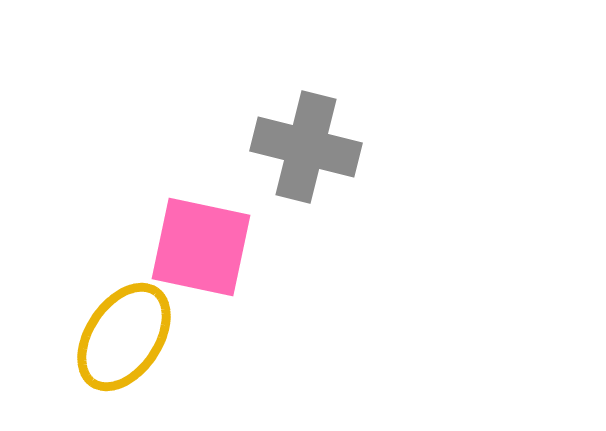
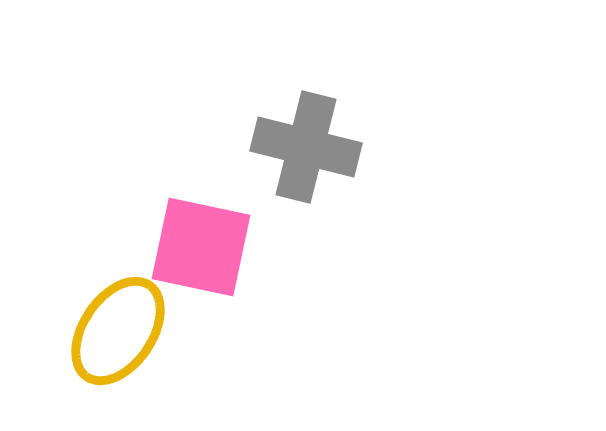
yellow ellipse: moved 6 px left, 6 px up
